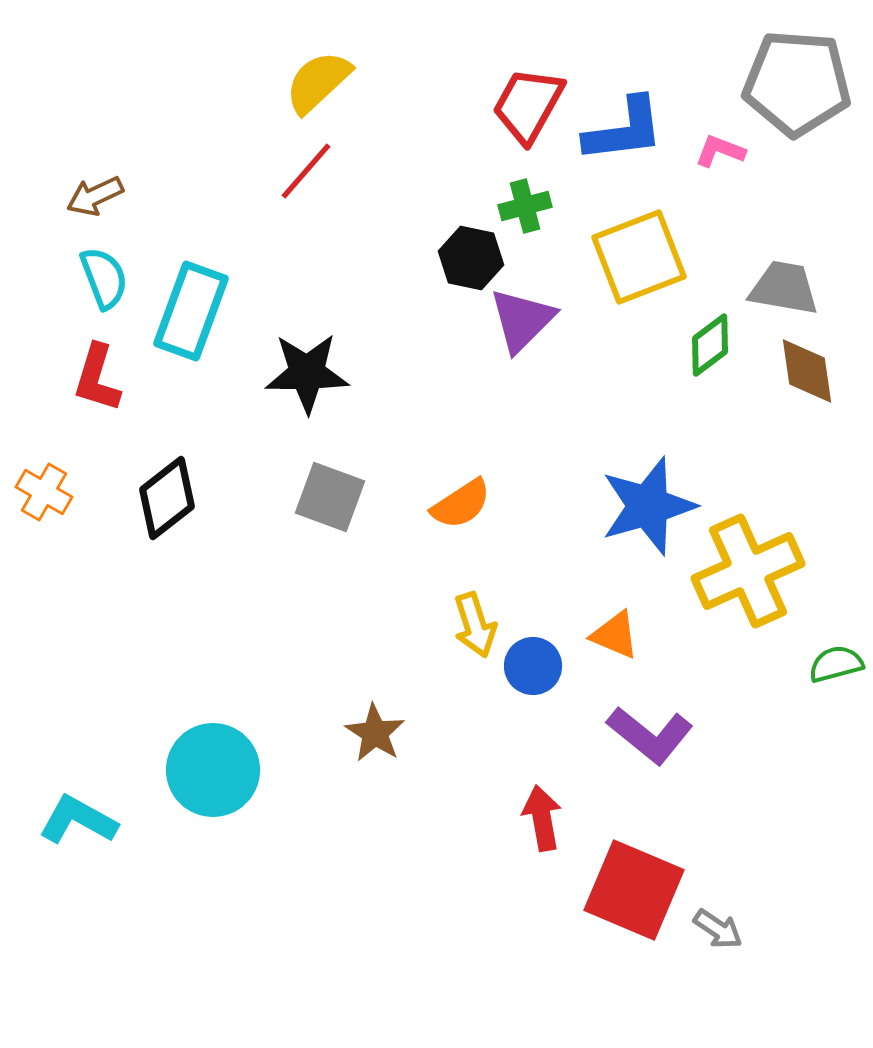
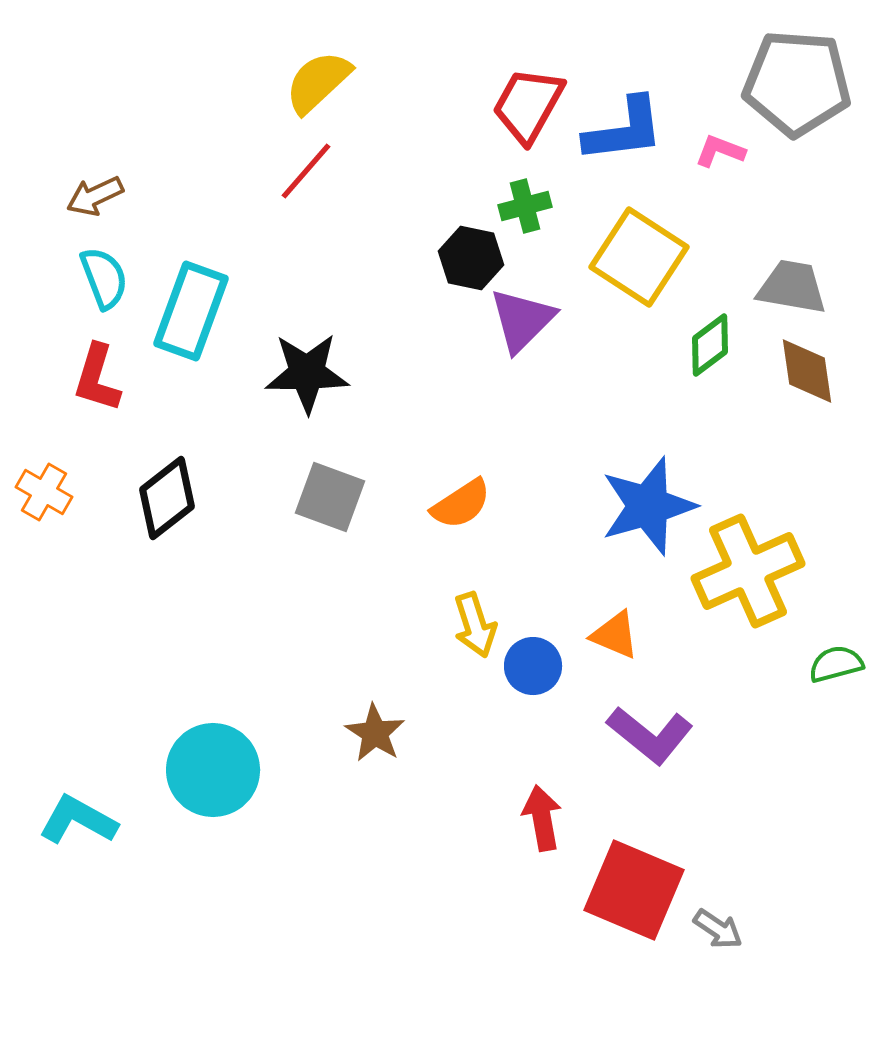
yellow square: rotated 36 degrees counterclockwise
gray trapezoid: moved 8 px right, 1 px up
